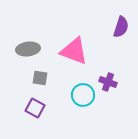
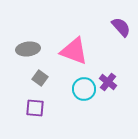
purple semicircle: rotated 60 degrees counterclockwise
gray square: rotated 28 degrees clockwise
purple cross: rotated 18 degrees clockwise
cyan circle: moved 1 px right, 6 px up
purple square: rotated 24 degrees counterclockwise
